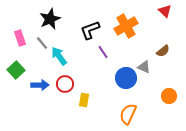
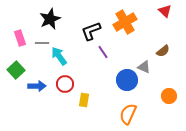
orange cross: moved 1 px left, 4 px up
black L-shape: moved 1 px right, 1 px down
gray line: rotated 48 degrees counterclockwise
blue circle: moved 1 px right, 2 px down
blue arrow: moved 3 px left, 1 px down
